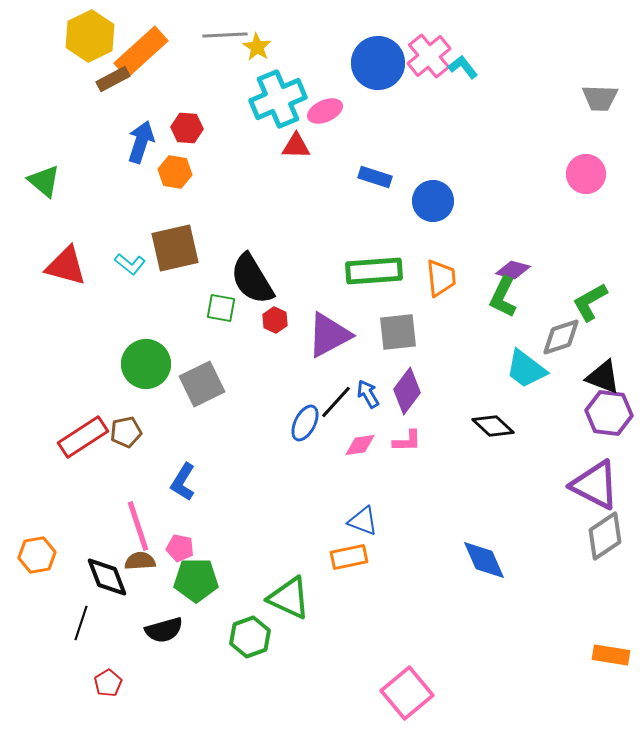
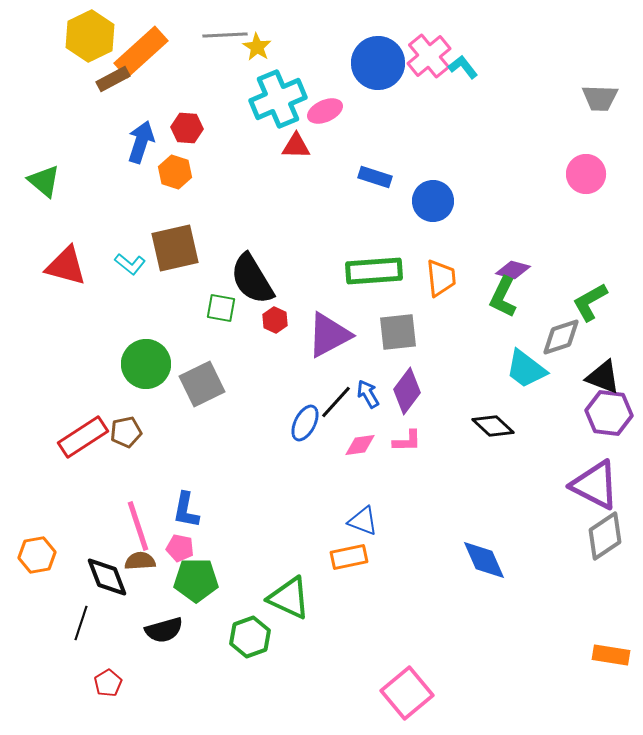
orange hexagon at (175, 172): rotated 8 degrees clockwise
blue L-shape at (183, 482): moved 3 px right, 28 px down; rotated 21 degrees counterclockwise
